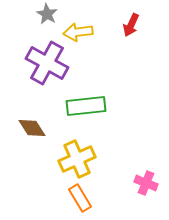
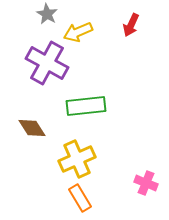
yellow arrow: rotated 16 degrees counterclockwise
